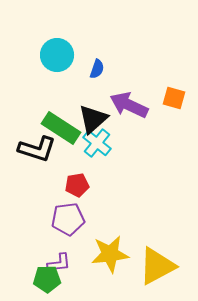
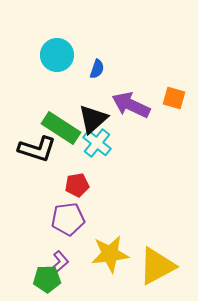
purple arrow: moved 2 px right
purple L-shape: rotated 35 degrees counterclockwise
